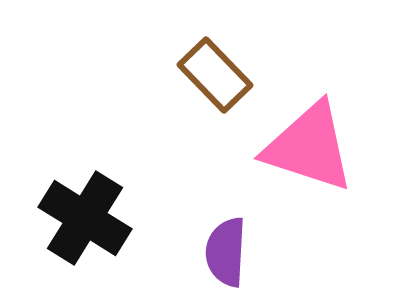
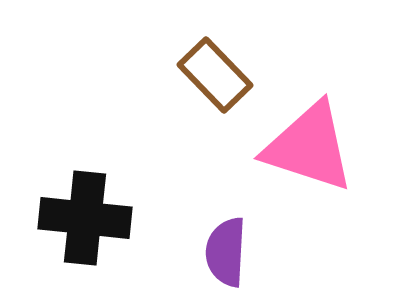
black cross: rotated 26 degrees counterclockwise
